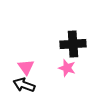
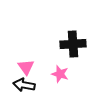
pink star: moved 7 px left, 6 px down
black arrow: rotated 10 degrees counterclockwise
